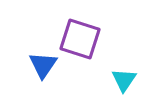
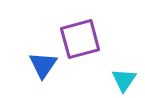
purple square: rotated 33 degrees counterclockwise
